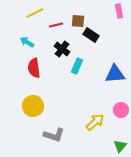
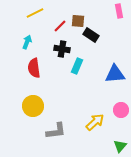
red line: moved 4 px right, 1 px down; rotated 32 degrees counterclockwise
cyan arrow: rotated 80 degrees clockwise
black cross: rotated 28 degrees counterclockwise
gray L-shape: moved 2 px right, 4 px up; rotated 25 degrees counterclockwise
